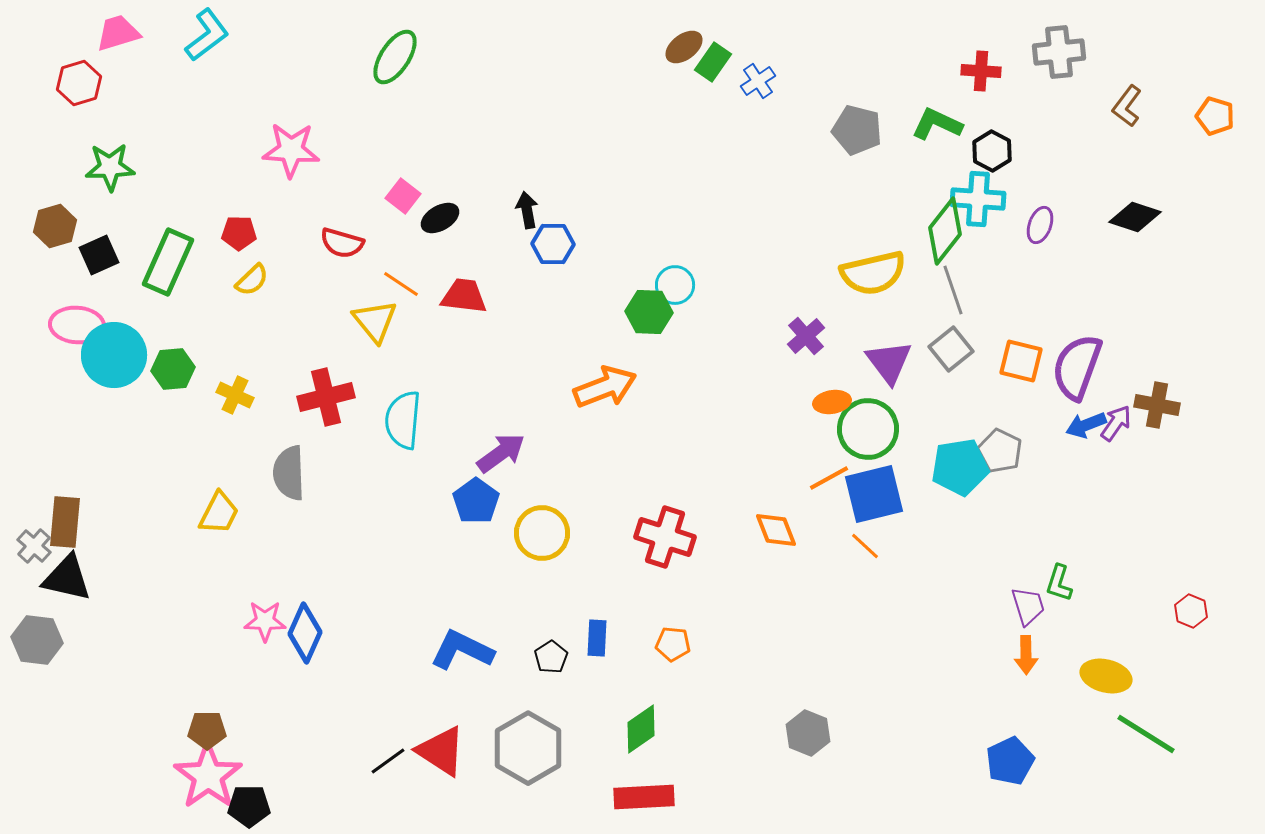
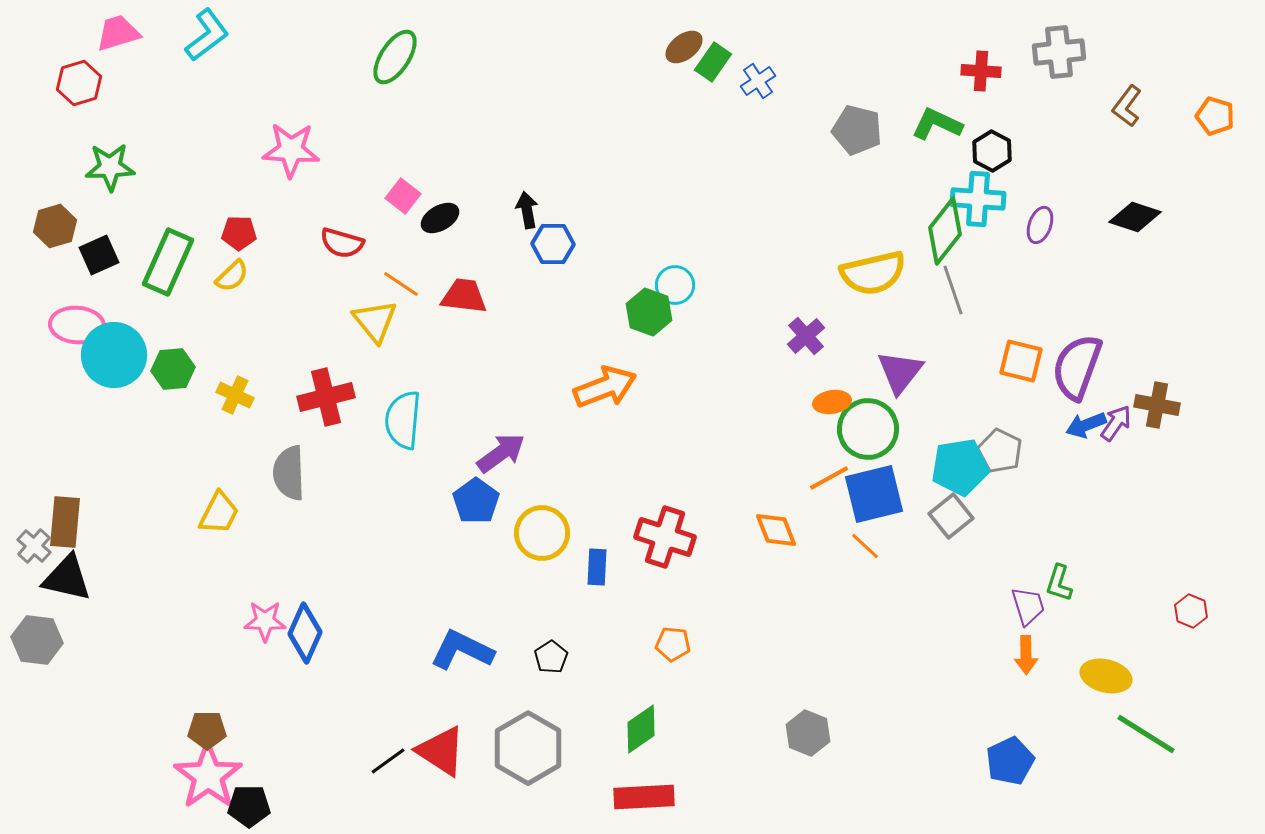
yellow semicircle at (252, 280): moved 20 px left, 4 px up
green hexagon at (649, 312): rotated 18 degrees clockwise
gray square at (951, 349): moved 167 px down
purple triangle at (889, 362): moved 11 px right, 10 px down; rotated 15 degrees clockwise
blue rectangle at (597, 638): moved 71 px up
